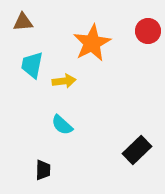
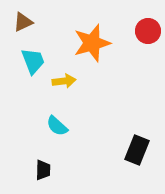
brown triangle: rotated 20 degrees counterclockwise
orange star: rotated 12 degrees clockwise
cyan trapezoid: moved 1 px right, 4 px up; rotated 148 degrees clockwise
cyan semicircle: moved 5 px left, 1 px down
black rectangle: rotated 24 degrees counterclockwise
